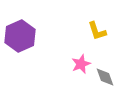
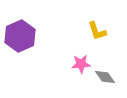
pink star: rotated 18 degrees clockwise
gray diamond: rotated 15 degrees counterclockwise
